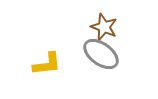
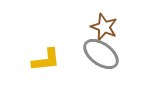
yellow L-shape: moved 1 px left, 4 px up
